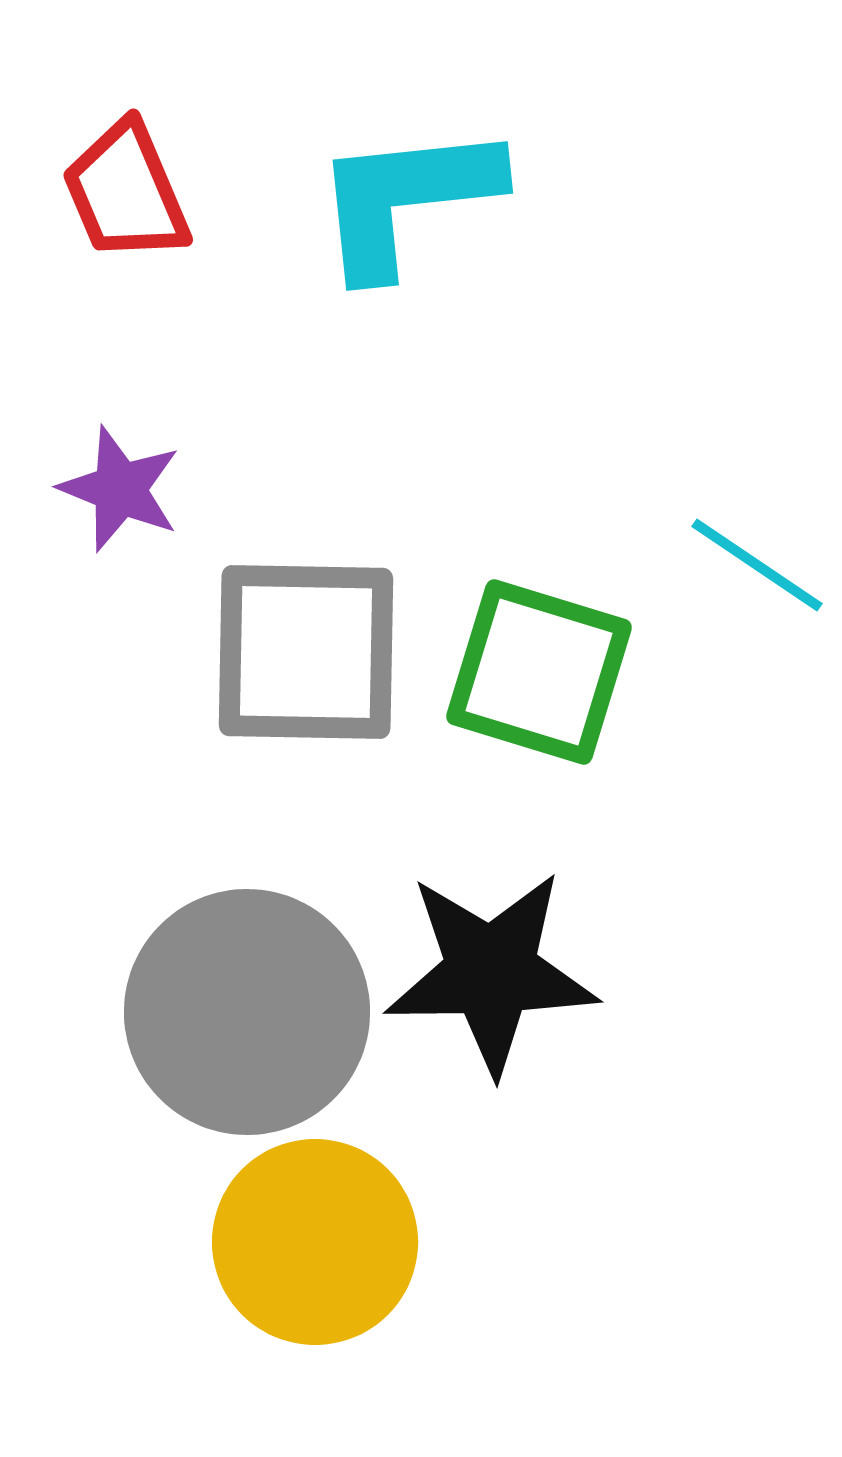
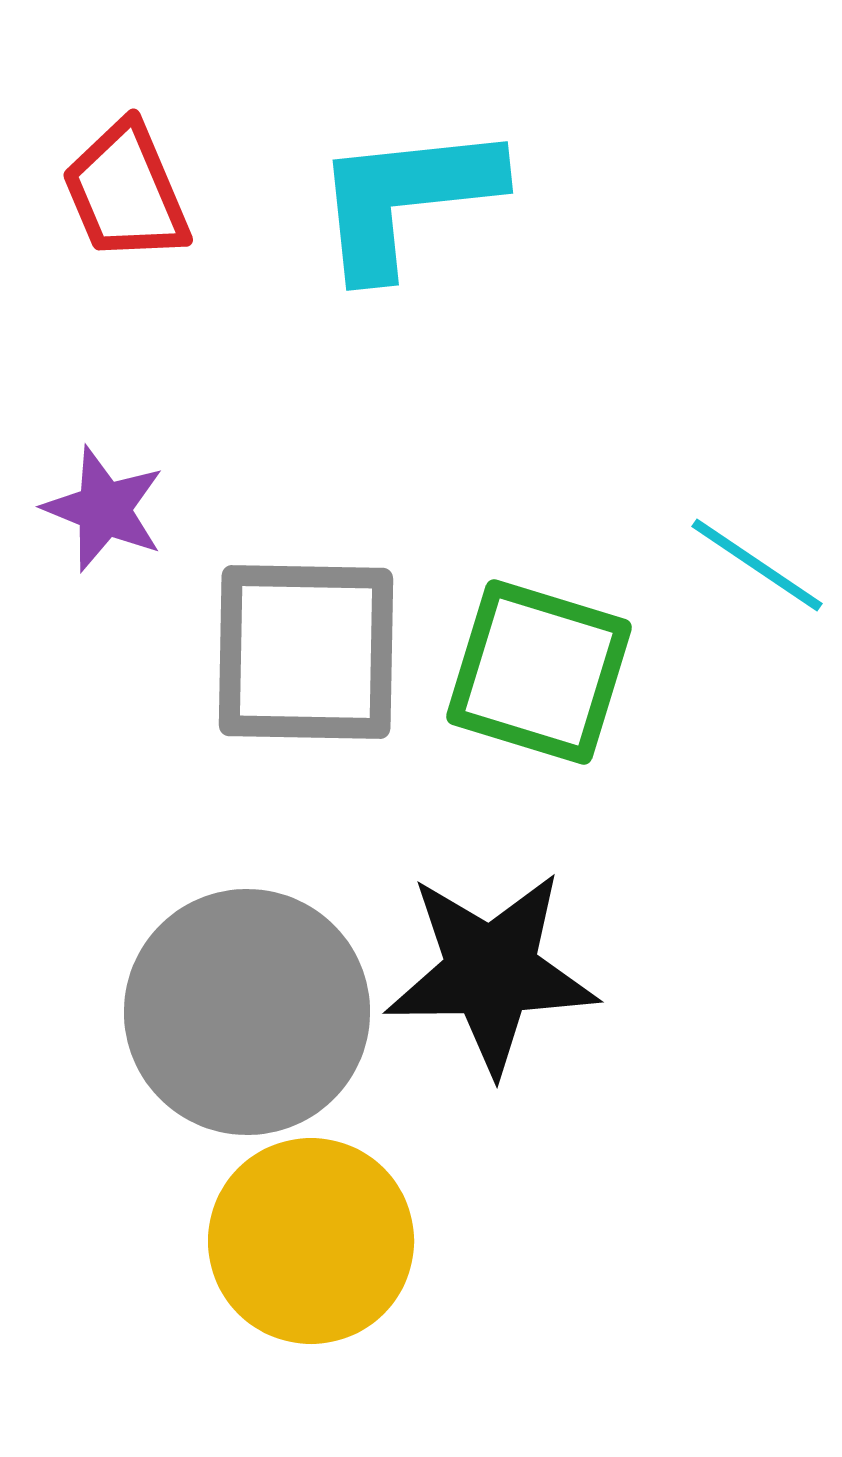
purple star: moved 16 px left, 20 px down
yellow circle: moved 4 px left, 1 px up
